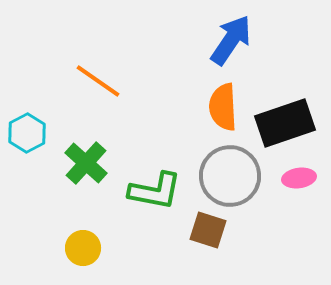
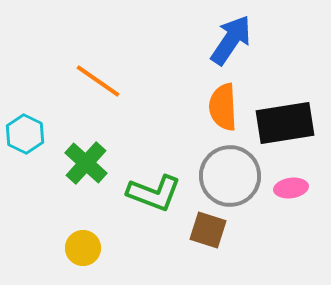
black rectangle: rotated 10 degrees clockwise
cyan hexagon: moved 2 px left, 1 px down; rotated 6 degrees counterclockwise
pink ellipse: moved 8 px left, 10 px down
green L-shape: moved 1 px left, 2 px down; rotated 10 degrees clockwise
